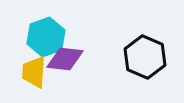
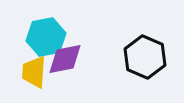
cyan hexagon: rotated 9 degrees clockwise
purple diamond: rotated 18 degrees counterclockwise
